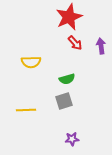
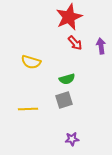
yellow semicircle: rotated 18 degrees clockwise
gray square: moved 1 px up
yellow line: moved 2 px right, 1 px up
